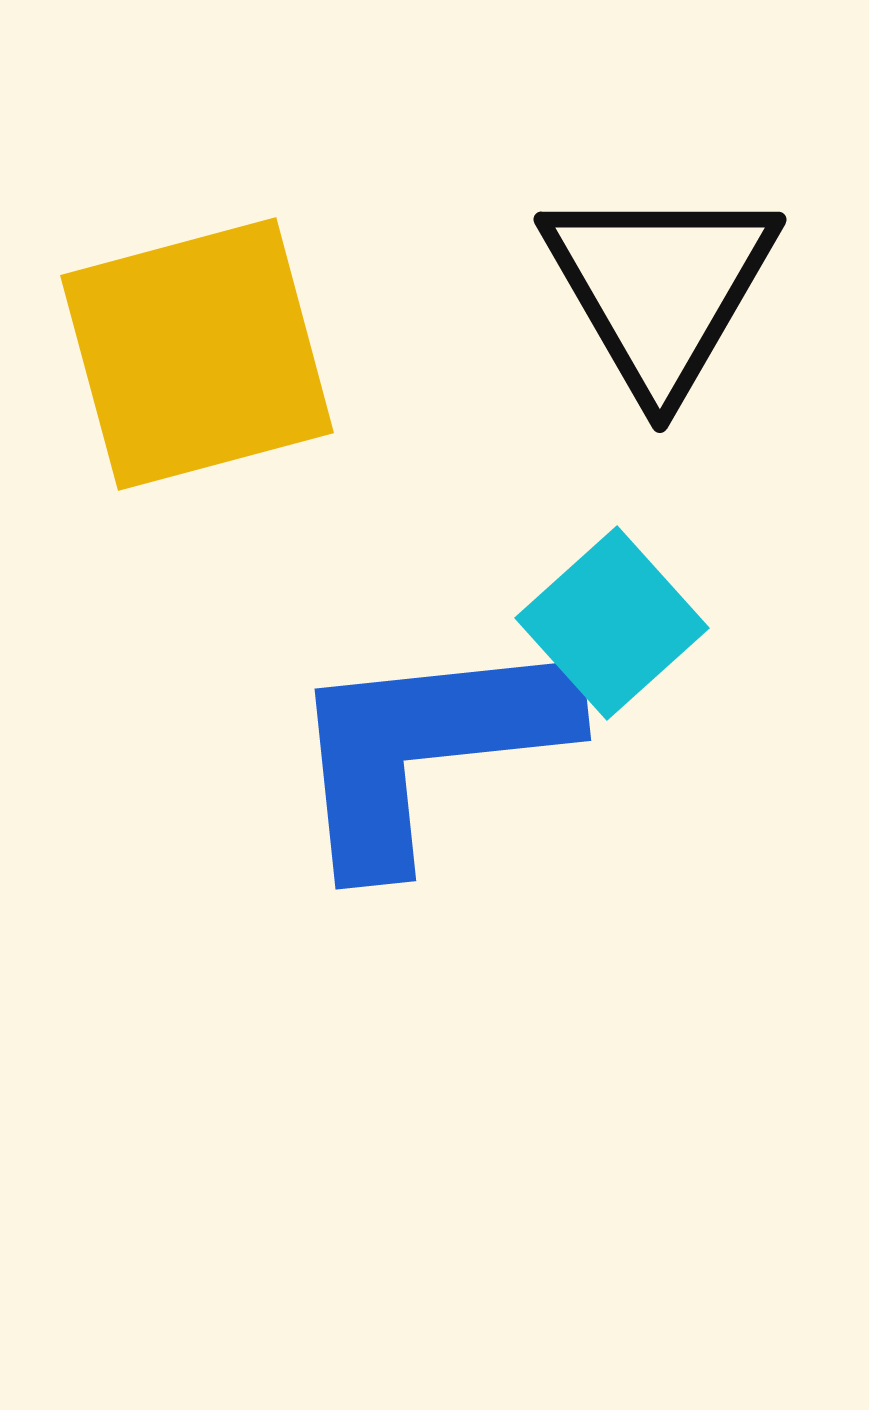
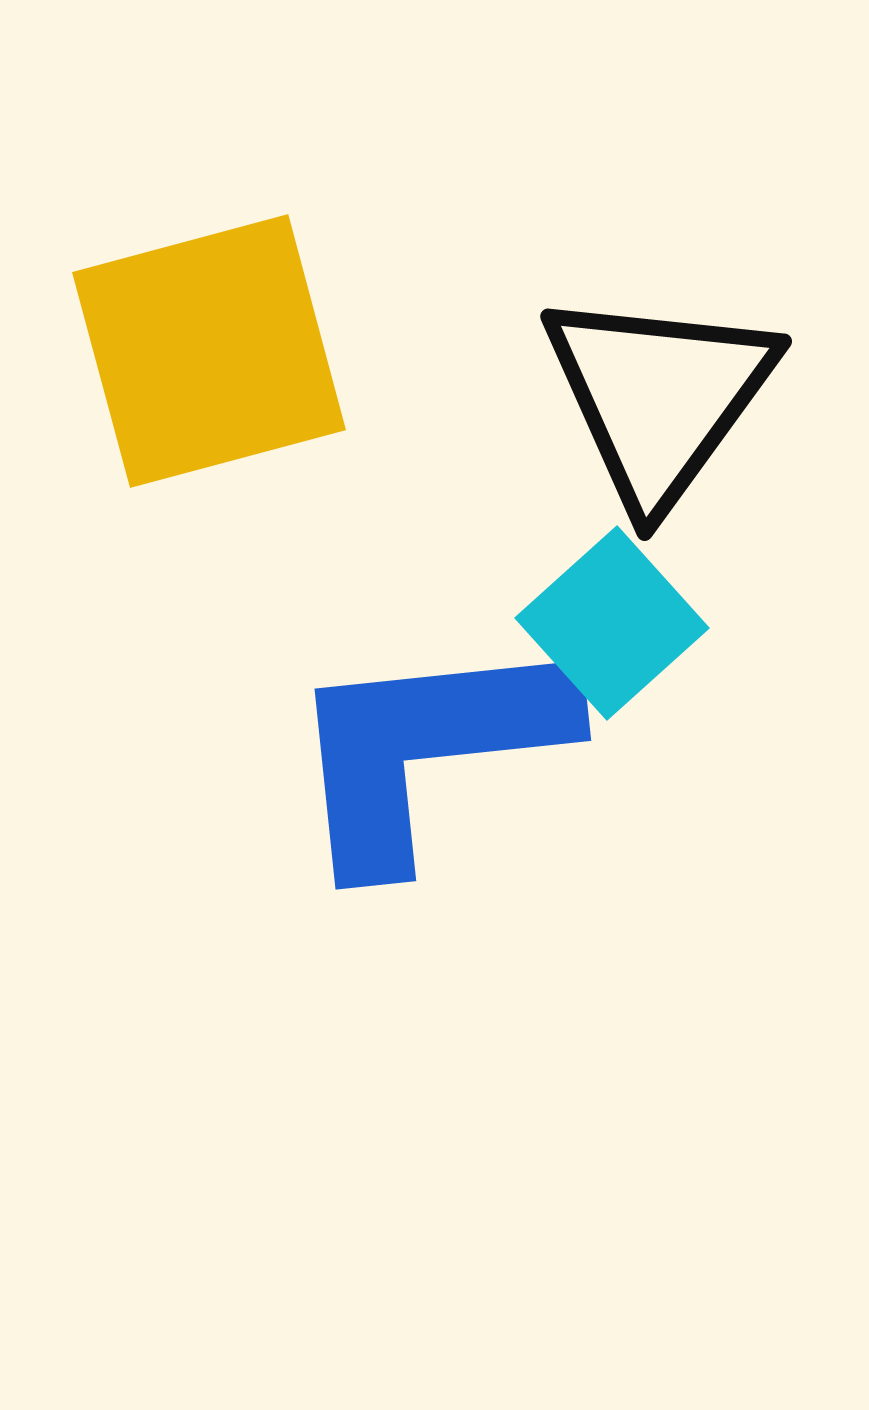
black triangle: moved 1 px left, 109 px down; rotated 6 degrees clockwise
yellow square: moved 12 px right, 3 px up
